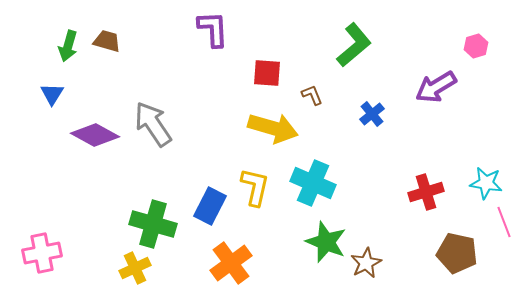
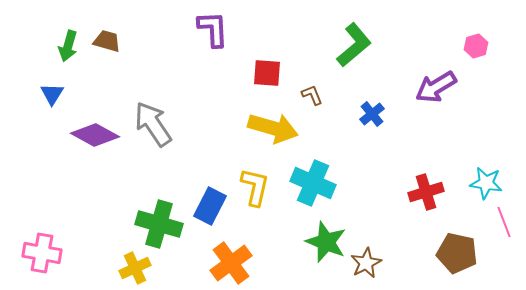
green cross: moved 6 px right
pink cross: rotated 21 degrees clockwise
